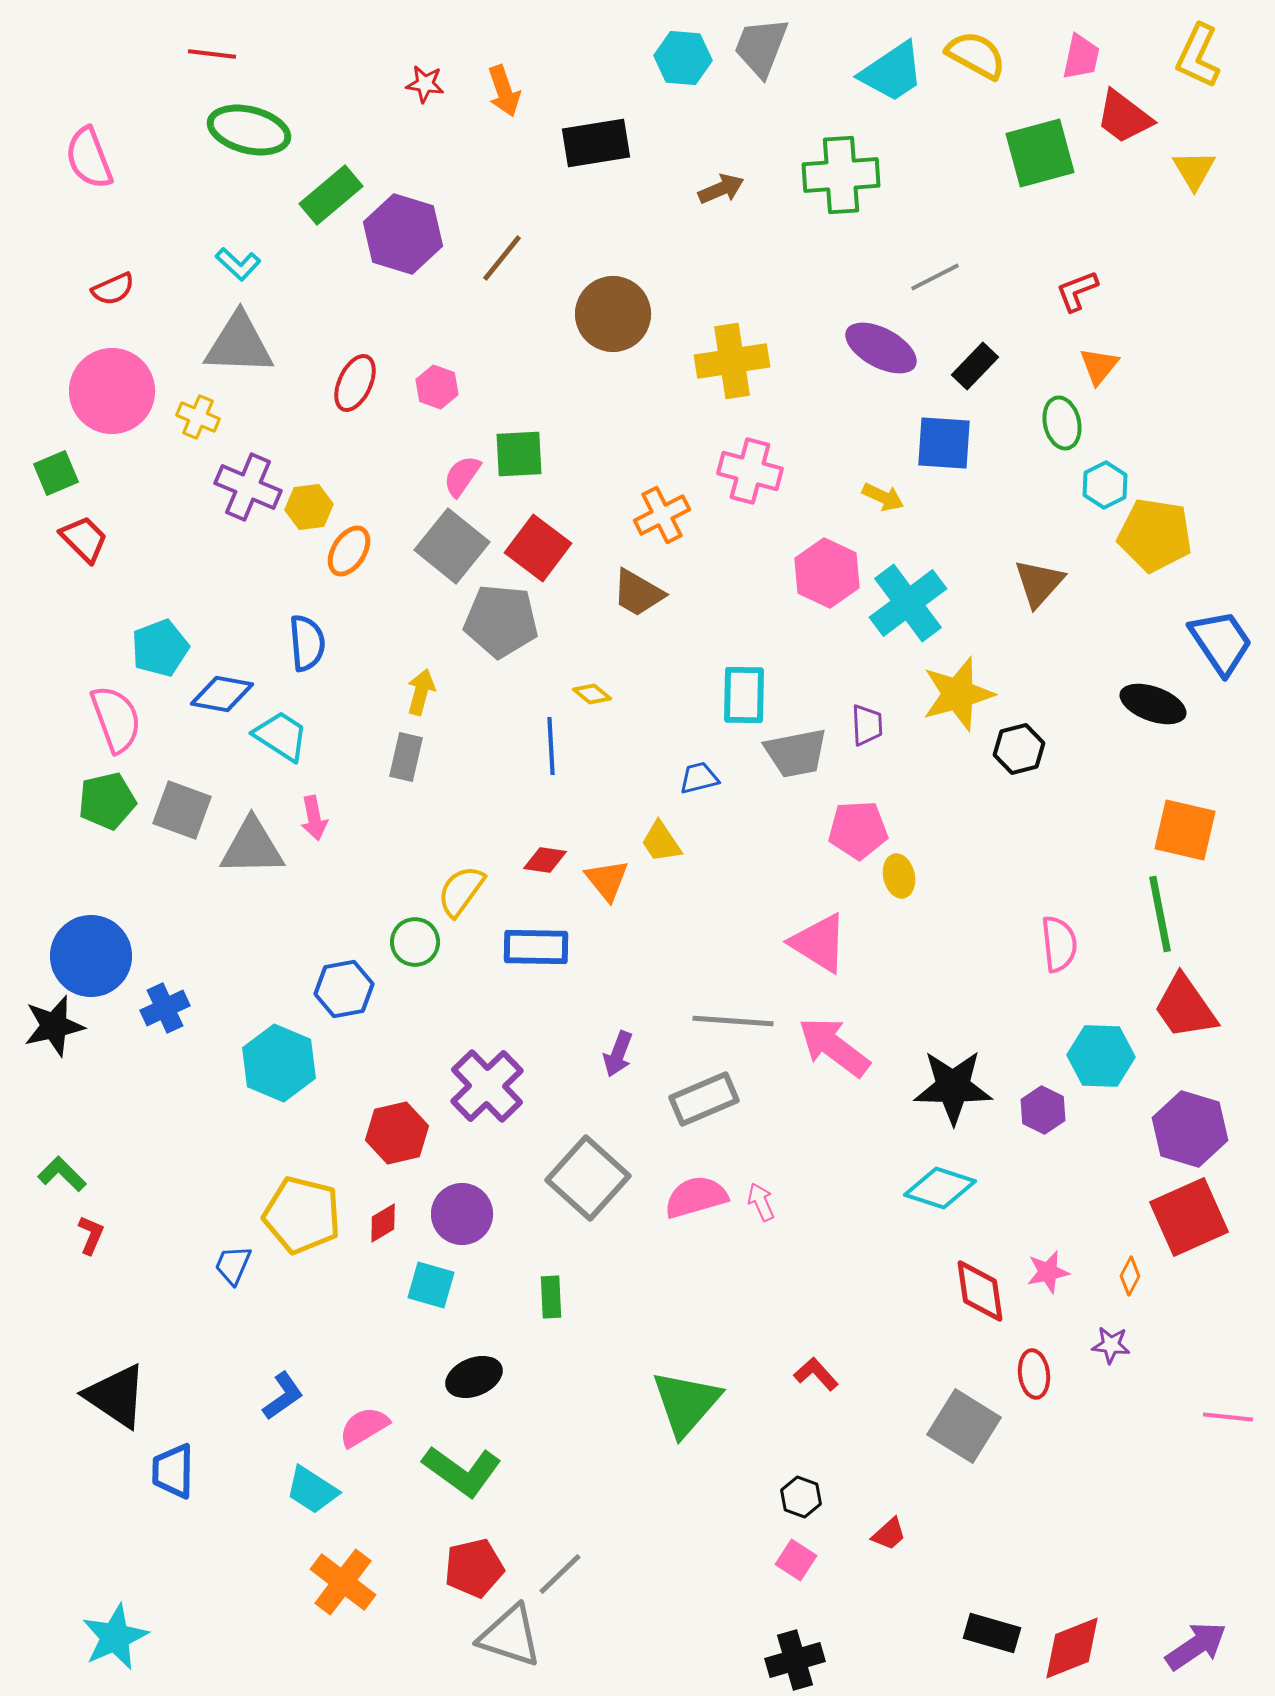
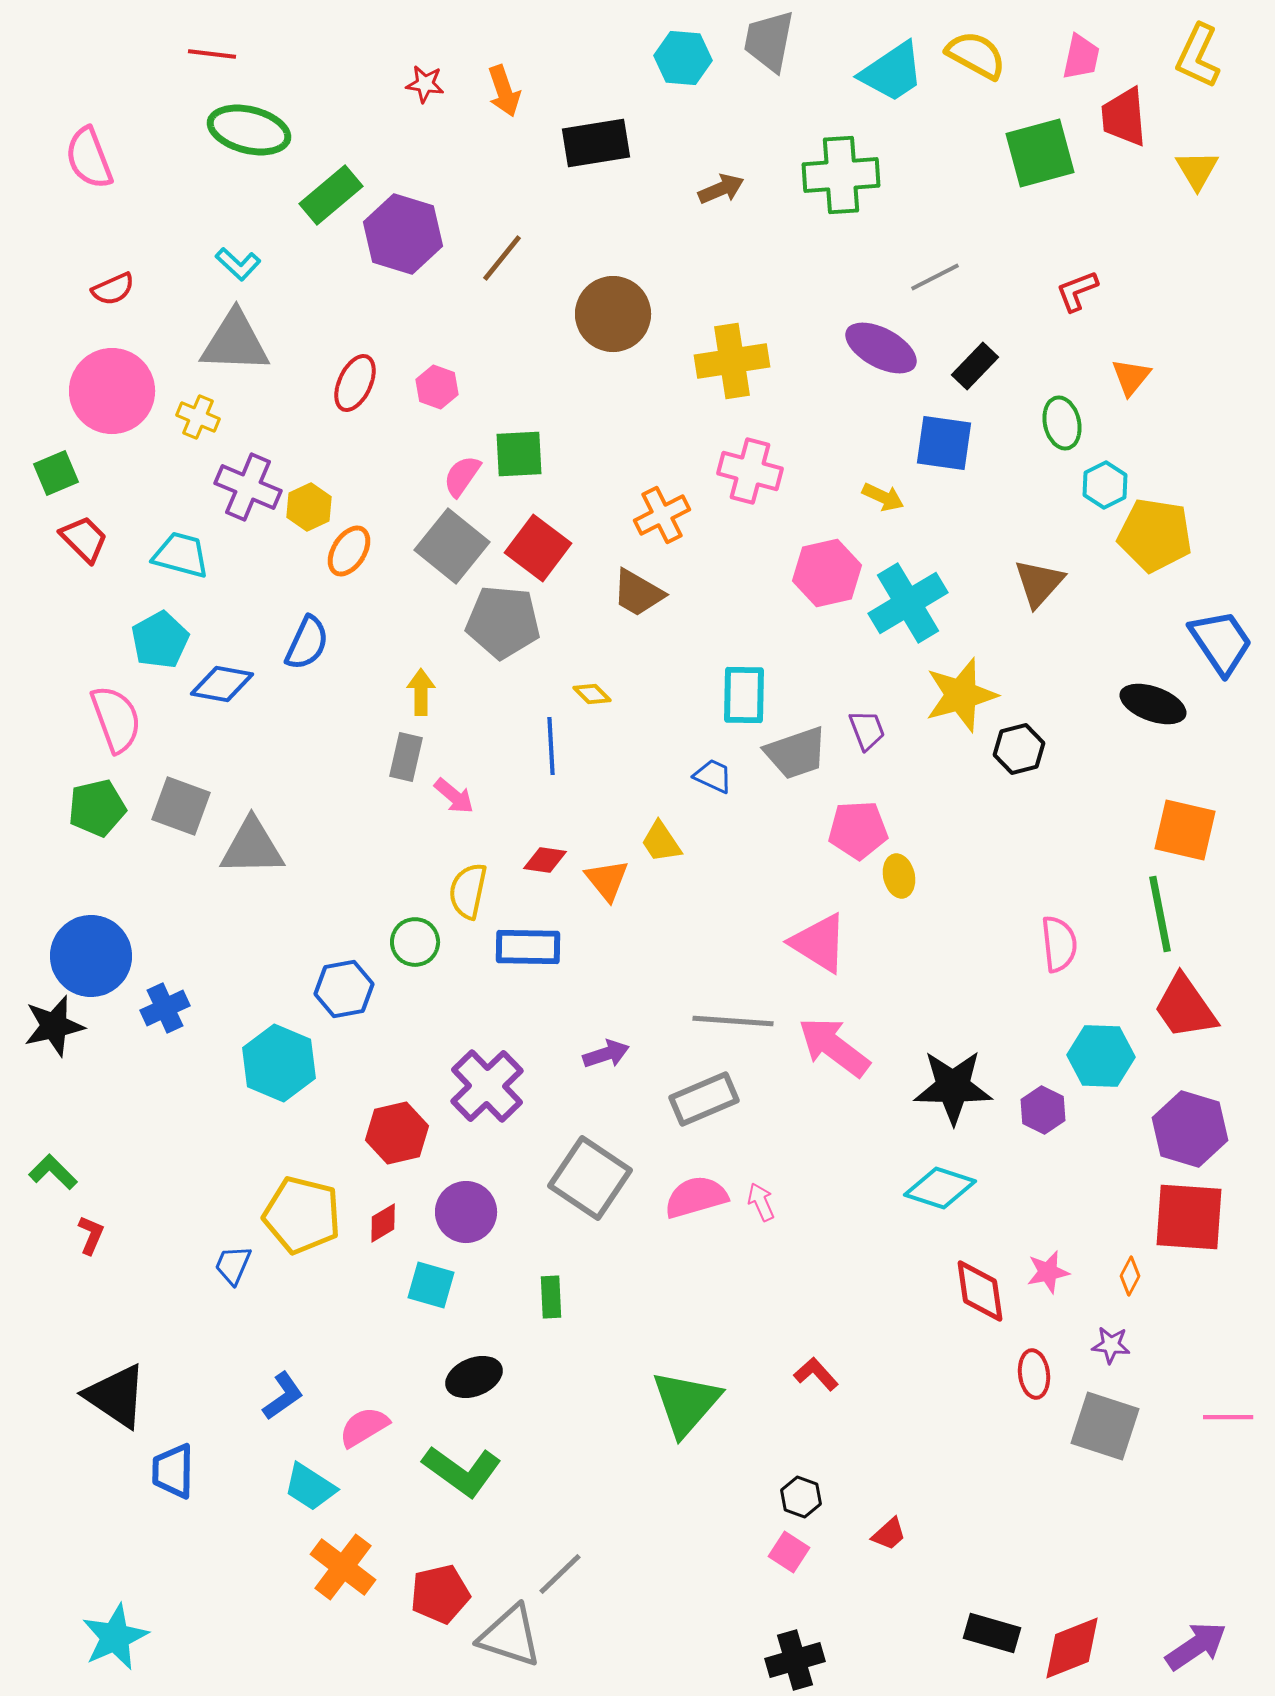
gray trapezoid at (761, 47): moved 8 px right, 6 px up; rotated 10 degrees counterclockwise
red trapezoid at (1124, 117): rotated 48 degrees clockwise
yellow triangle at (1194, 170): moved 3 px right
gray triangle at (239, 344): moved 4 px left, 2 px up
orange triangle at (1099, 366): moved 32 px right, 11 px down
blue square at (944, 443): rotated 4 degrees clockwise
yellow hexagon at (309, 507): rotated 18 degrees counterclockwise
pink hexagon at (827, 573): rotated 22 degrees clockwise
cyan cross at (908, 603): rotated 6 degrees clockwise
gray pentagon at (501, 621): moved 2 px right, 1 px down
blue semicircle at (307, 643): rotated 30 degrees clockwise
cyan pentagon at (160, 648): moved 8 px up; rotated 8 degrees counterclockwise
yellow arrow at (421, 692): rotated 15 degrees counterclockwise
blue diamond at (222, 694): moved 10 px up
yellow diamond at (592, 694): rotated 6 degrees clockwise
yellow star at (958, 694): moved 3 px right, 1 px down
purple trapezoid at (867, 725): moved 5 px down; rotated 18 degrees counterclockwise
cyan trapezoid at (281, 736): moved 100 px left, 181 px up; rotated 18 degrees counterclockwise
gray trapezoid at (796, 753): rotated 8 degrees counterclockwise
blue trapezoid at (699, 778): moved 14 px right, 2 px up; rotated 39 degrees clockwise
green pentagon at (107, 801): moved 10 px left, 7 px down
gray square at (182, 810): moved 1 px left, 4 px up
pink arrow at (314, 818): moved 140 px right, 22 px up; rotated 39 degrees counterclockwise
yellow semicircle at (461, 891): moved 7 px right; rotated 24 degrees counterclockwise
blue rectangle at (536, 947): moved 8 px left
purple arrow at (618, 1054): moved 12 px left; rotated 129 degrees counterclockwise
green L-shape at (62, 1174): moved 9 px left, 2 px up
gray square at (588, 1178): moved 2 px right; rotated 8 degrees counterclockwise
purple circle at (462, 1214): moved 4 px right, 2 px up
red square at (1189, 1217): rotated 28 degrees clockwise
pink line at (1228, 1417): rotated 6 degrees counterclockwise
gray square at (964, 1426): moved 141 px right; rotated 14 degrees counterclockwise
cyan trapezoid at (312, 1490): moved 2 px left, 3 px up
pink square at (796, 1560): moved 7 px left, 8 px up
red pentagon at (474, 1568): moved 34 px left, 26 px down
orange cross at (343, 1582): moved 15 px up
